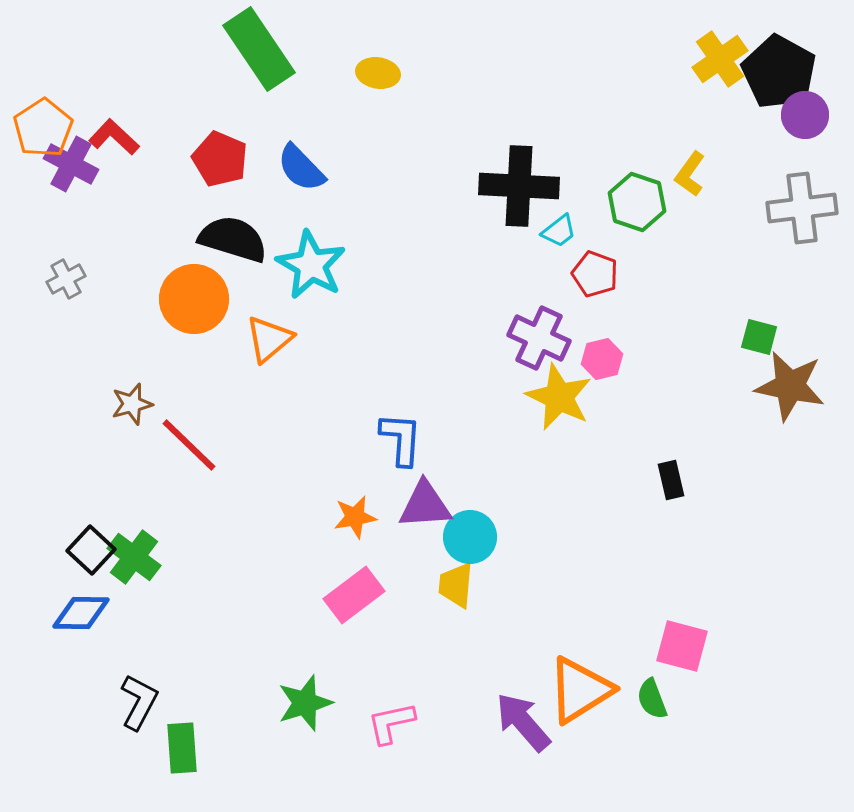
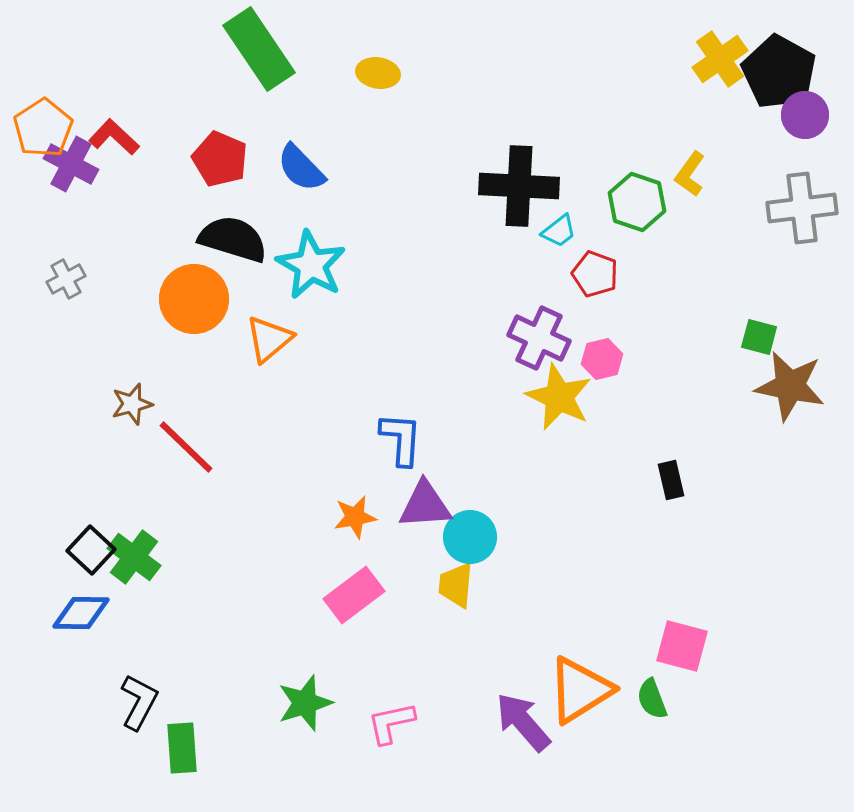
red line at (189, 445): moved 3 px left, 2 px down
